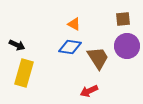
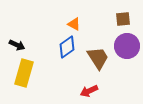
blue diamond: moved 3 px left; rotated 45 degrees counterclockwise
